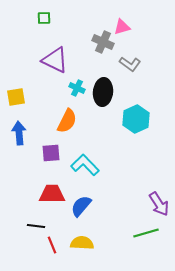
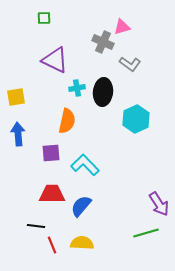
cyan cross: rotated 35 degrees counterclockwise
orange semicircle: rotated 15 degrees counterclockwise
blue arrow: moved 1 px left, 1 px down
